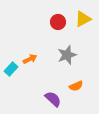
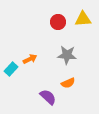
yellow triangle: rotated 24 degrees clockwise
gray star: rotated 24 degrees clockwise
orange semicircle: moved 8 px left, 3 px up
purple semicircle: moved 5 px left, 2 px up
